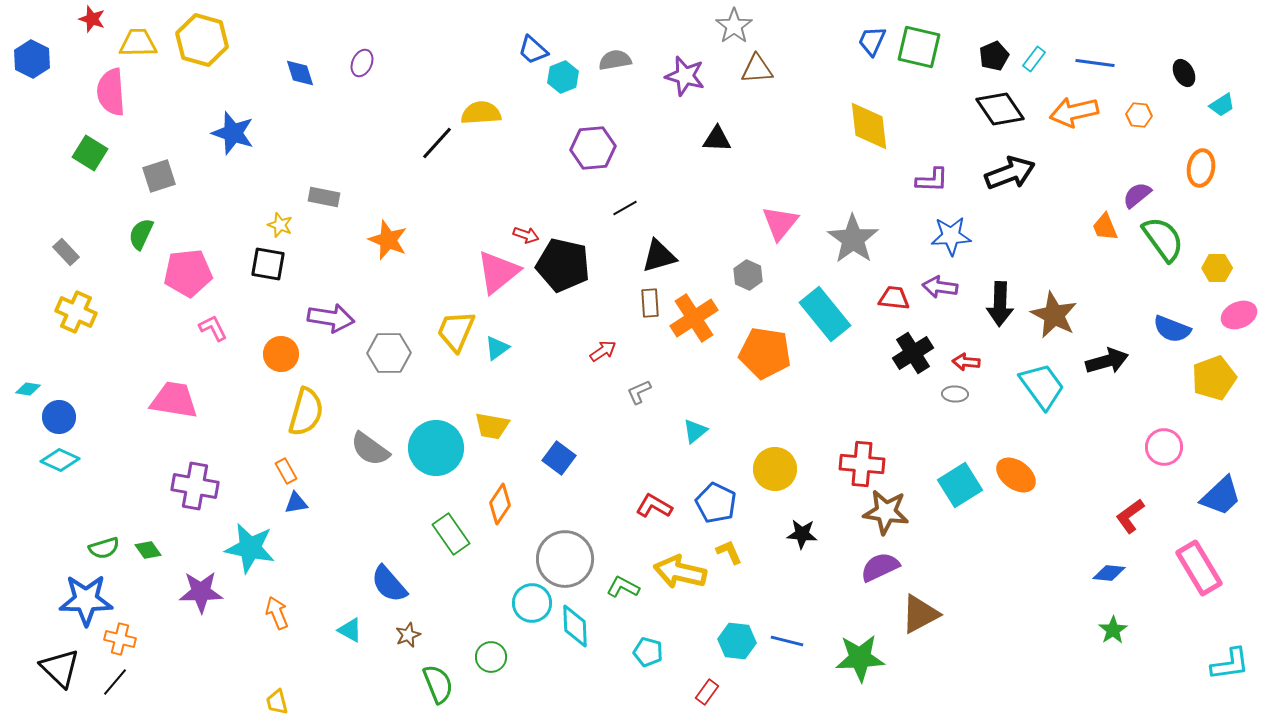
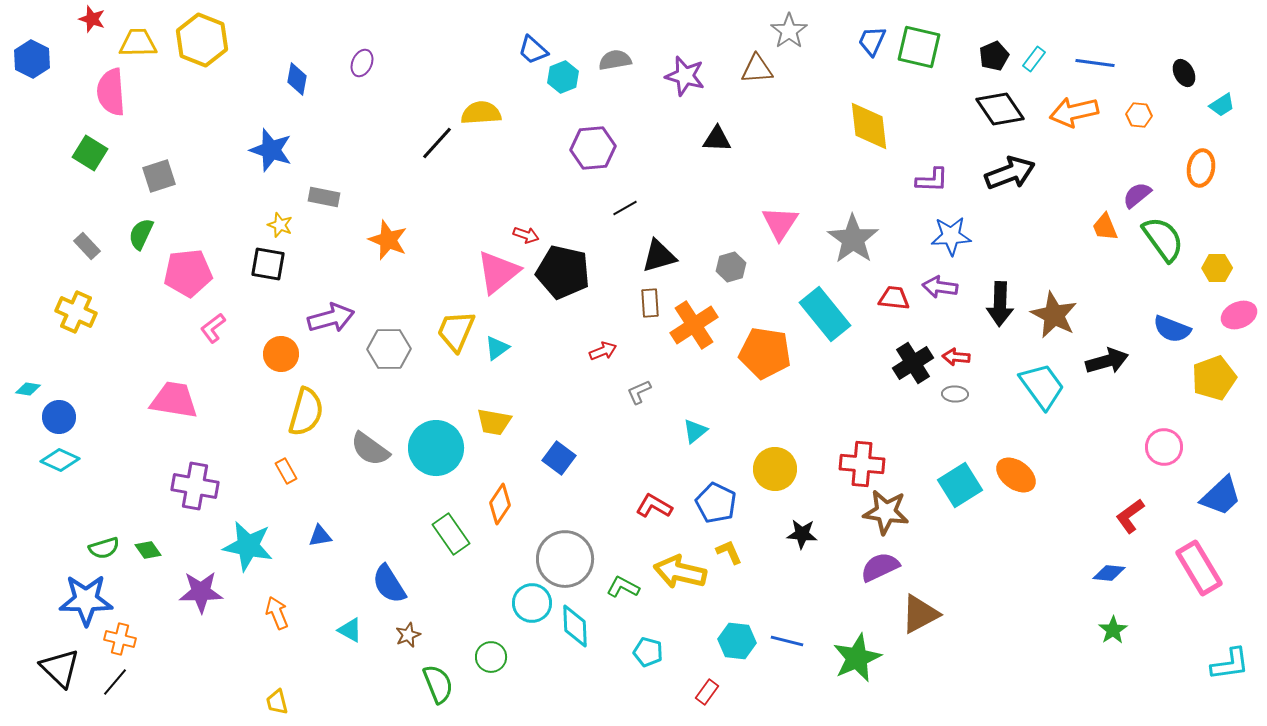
gray star at (734, 26): moved 55 px right, 5 px down
yellow hexagon at (202, 40): rotated 6 degrees clockwise
blue diamond at (300, 73): moved 3 px left, 6 px down; rotated 28 degrees clockwise
blue star at (233, 133): moved 38 px right, 17 px down
pink triangle at (780, 223): rotated 6 degrees counterclockwise
gray rectangle at (66, 252): moved 21 px right, 6 px up
black pentagon at (563, 265): moved 7 px down
gray hexagon at (748, 275): moved 17 px left, 8 px up; rotated 20 degrees clockwise
purple arrow at (331, 318): rotated 24 degrees counterclockwise
orange cross at (694, 318): moved 7 px down
pink L-shape at (213, 328): rotated 100 degrees counterclockwise
red arrow at (603, 351): rotated 12 degrees clockwise
gray hexagon at (389, 353): moved 4 px up
black cross at (913, 353): moved 10 px down
red arrow at (966, 362): moved 10 px left, 5 px up
yellow trapezoid at (492, 426): moved 2 px right, 4 px up
blue triangle at (296, 503): moved 24 px right, 33 px down
cyan star at (250, 548): moved 2 px left, 2 px up
blue semicircle at (389, 584): rotated 9 degrees clockwise
green star at (860, 658): moved 3 px left; rotated 21 degrees counterclockwise
